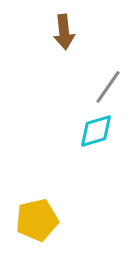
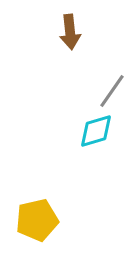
brown arrow: moved 6 px right
gray line: moved 4 px right, 4 px down
